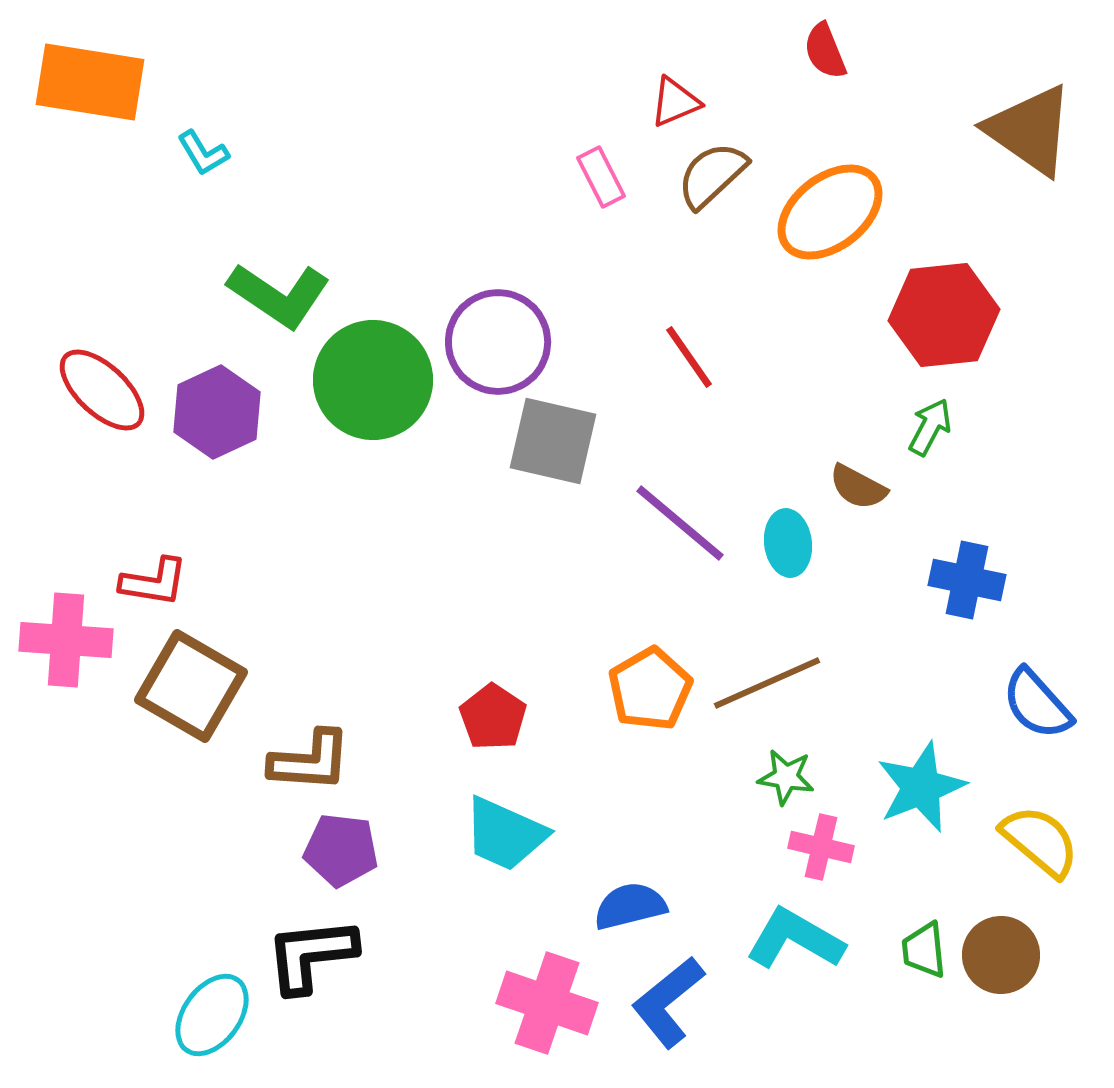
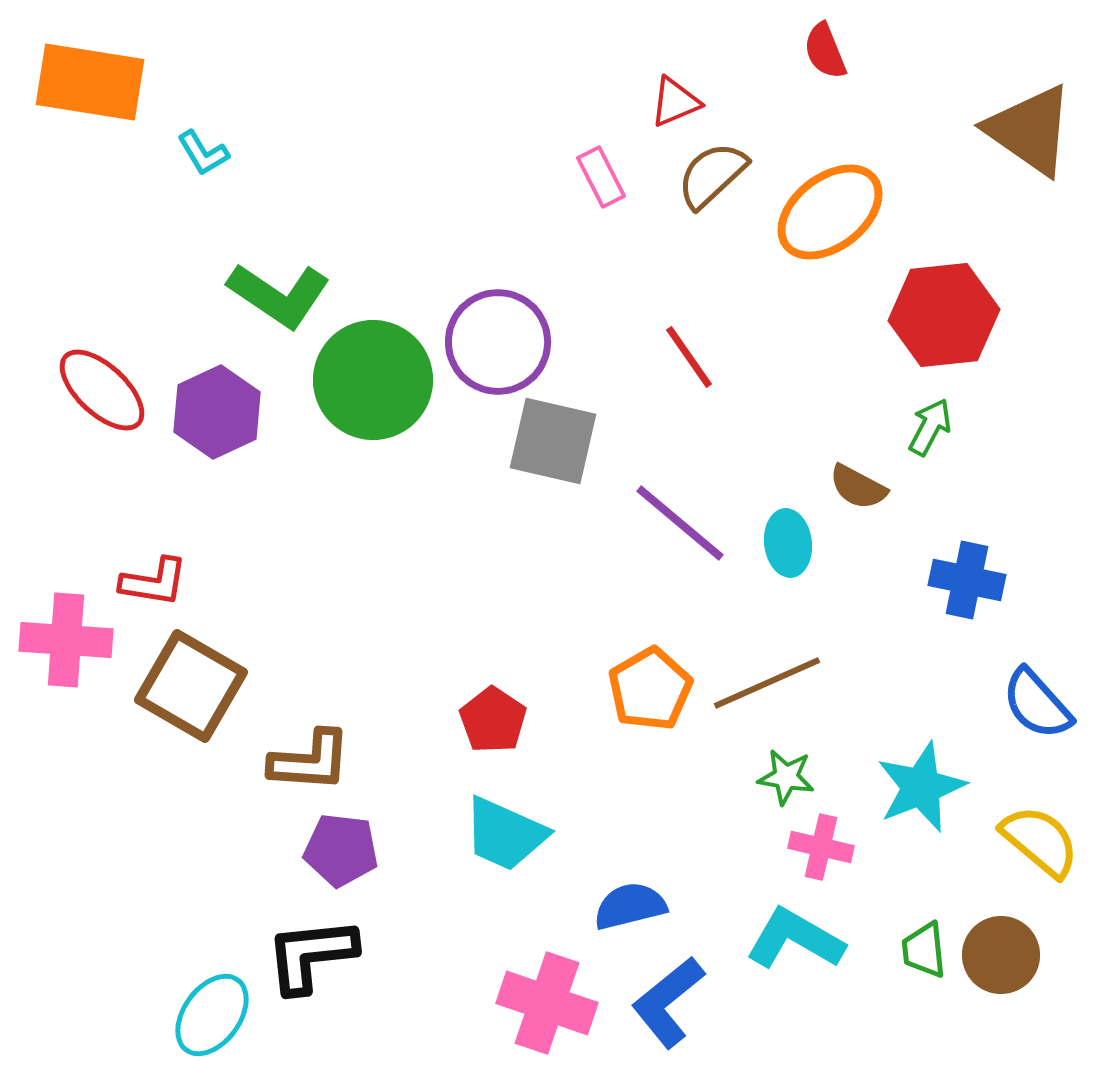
red pentagon at (493, 717): moved 3 px down
